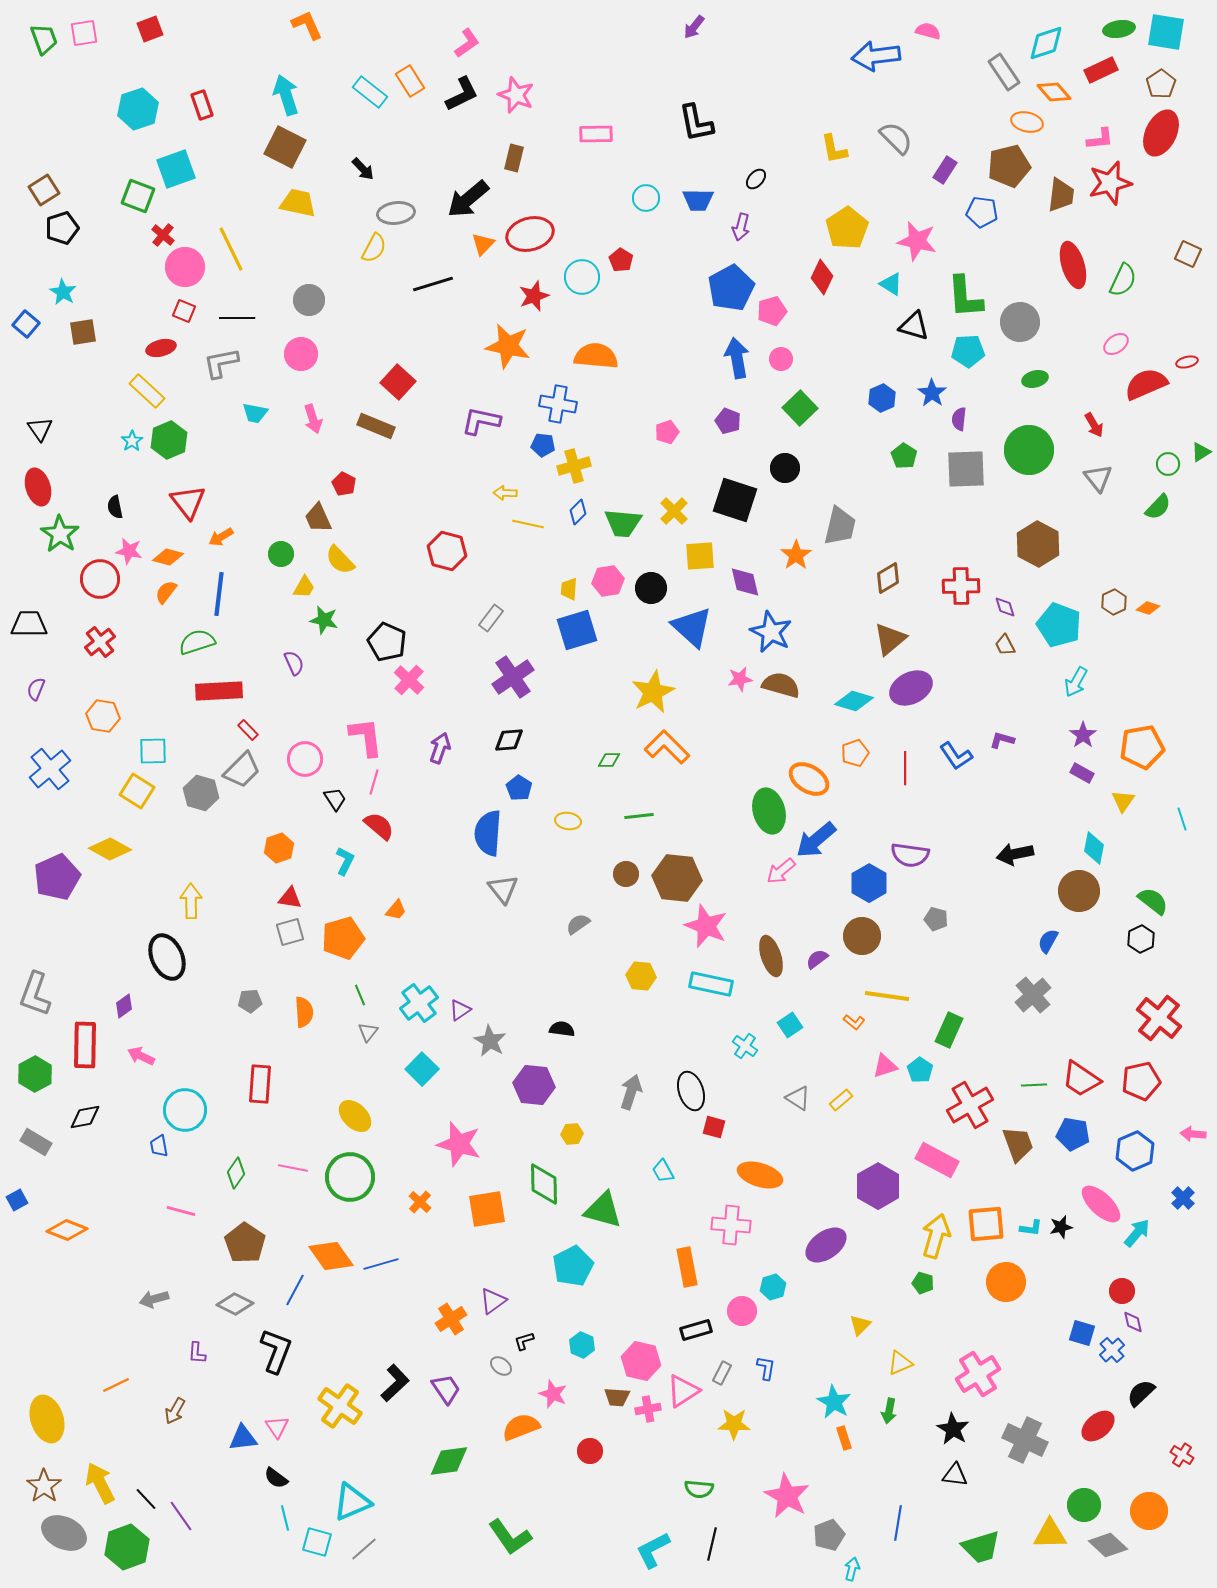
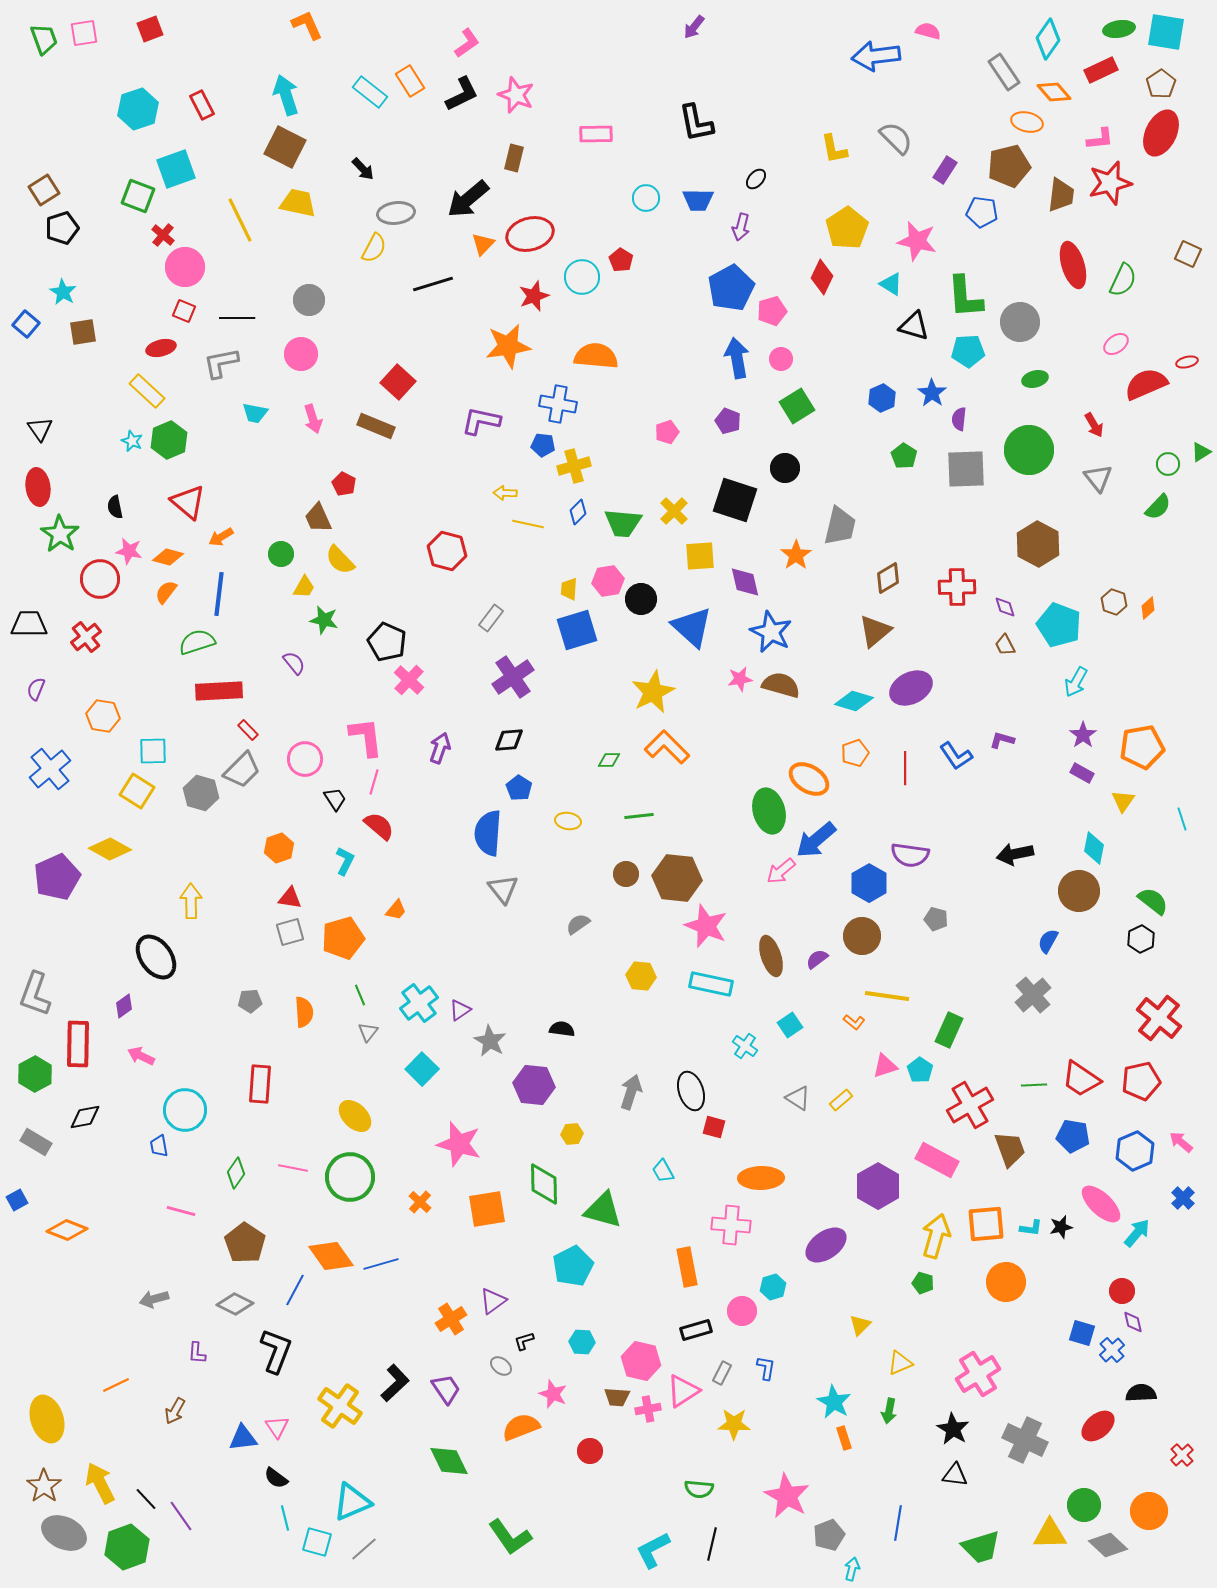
cyan diamond at (1046, 43): moved 2 px right, 4 px up; rotated 36 degrees counterclockwise
red rectangle at (202, 105): rotated 8 degrees counterclockwise
yellow line at (231, 249): moved 9 px right, 29 px up
orange star at (508, 346): rotated 21 degrees counterclockwise
green square at (800, 408): moved 3 px left, 2 px up; rotated 12 degrees clockwise
cyan star at (132, 441): rotated 15 degrees counterclockwise
red ellipse at (38, 487): rotated 9 degrees clockwise
red triangle at (188, 502): rotated 12 degrees counterclockwise
red cross at (961, 586): moved 4 px left, 1 px down
black circle at (651, 588): moved 10 px left, 11 px down
brown hexagon at (1114, 602): rotated 15 degrees counterclockwise
orange diamond at (1148, 608): rotated 60 degrees counterclockwise
brown triangle at (890, 639): moved 15 px left, 8 px up
red cross at (100, 642): moved 14 px left, 5 px up
purple semicircle at (294, 663): rotated 15 degrees counterclockwise
black ellipse at (167, 957): moved 11 px left; rotated 12 degrees counterclockwise
red rectangle at (85, 1045): moved 7 px left, 1 px up
blue pentagon at (1073, 1134): moved 2 px down
pink arrow at (1193, 1134): moved 12 px left, 8 px down; rotated 35 degrees clockwise
brown trapezoid at (1018, 1144): moved 8 px left, 5 px down
orange ellipse at (760, 1175): moved 1 px right, 3 px down; rotated 18 degrees counterclockwise
cyan hexagon at (582, 1345): moved 3 px up; rotated 20 degrees counterclockwise
black semicircle at (1141, 1393): rotated 40 degrees clockwise
red cross at (1182, 1455): rotated 15 degrees clockwise
green diamond at (449, 1461): rotated 72 degrees clockwise
